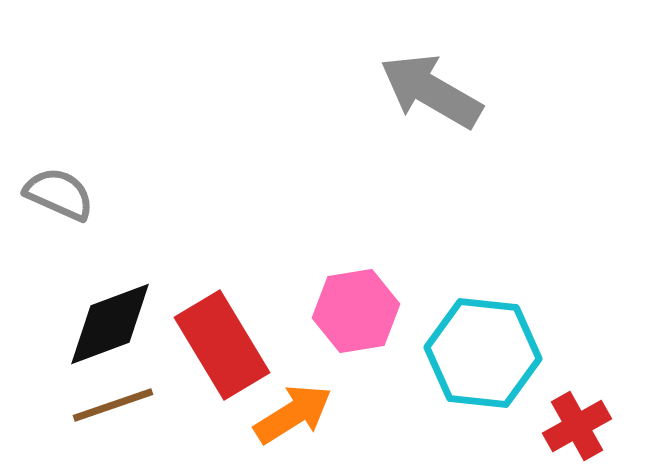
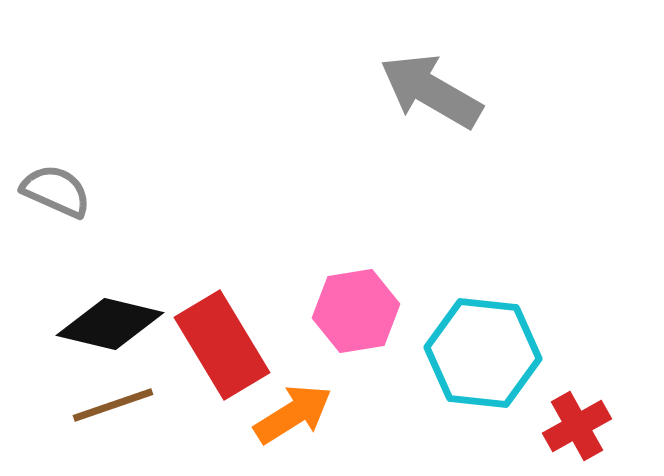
gray semicircle: moved 3 px left, 3 px up
black diamond: rotated 34 degrees clockwise
